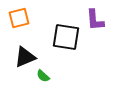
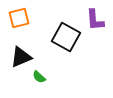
black square: rotated 20 degrees clockwise
black triangle: moved 4 px left
green semicircle: moved 4 px left, 1 px down
